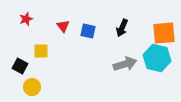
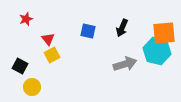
red triangle: moved 15 px left, 13 px down
yellow square: moved 11 px right, 4 px down; rotated 28 degrees counterclockwise
cyan hexagon: moved 7 px up
